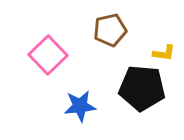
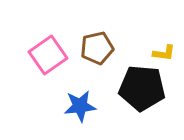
brown pentagon: moved 13 px left, 18 px down
pink square: rotated 9 degrees clockwise
